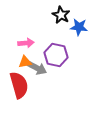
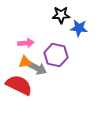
black star: rotated 30 degrees counterclockwise
blue star: moved 1 px down
red semicircle: rotated 48 degrees counterclockwise
